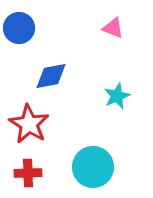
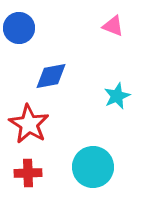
pink triangle: moved 2 px up
